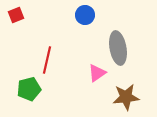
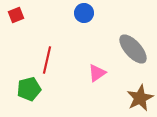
blue circle: moved 1 px left, 2 px up
gray ellipse: moved 15 px right, 1 px down; rotated 32 degrees counterclockwise
brown star: moved 14 px right, 1 px down; rotated 20 degrees counterclockwise
